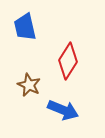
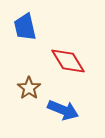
red diamond: rotated 63 degrees counterclockwise
brown star: moved 3 px down; rotated 10 degrees clockwise
